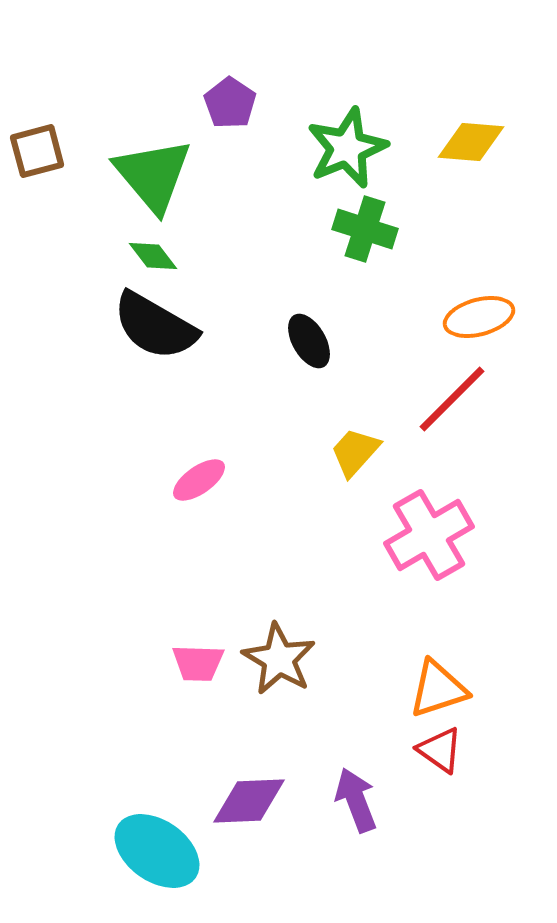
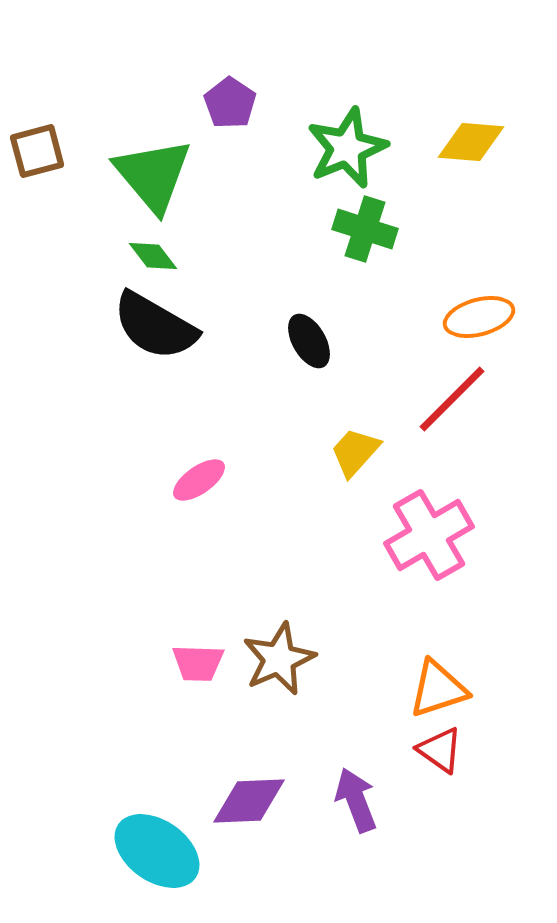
brown star: rotated 18 degrees clockwise
